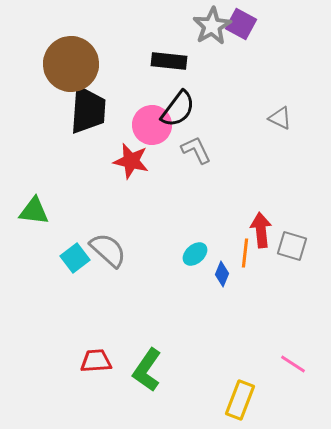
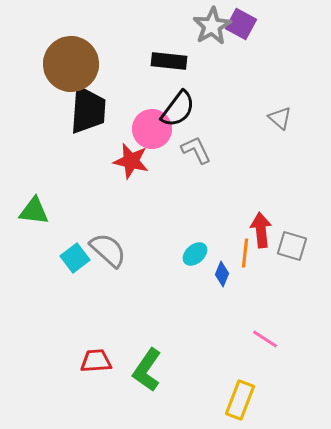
gray triangle: rotated 15 degrees clockwise
pink circle: moved 4 px down
pink line: moved 28 px left, 25 px up
